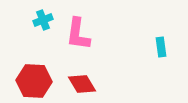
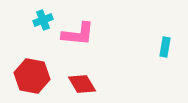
pink L-shape: rotated 92 degrees counterclockwise
cyan rectangle: moved 4 px right; rotated 18 degrees clockwise
red hexagon: moved 2 px left, 5 px up; rotated 8 degrees clockwise
